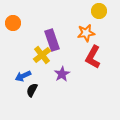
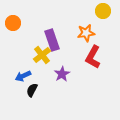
yellow circle: moved 4 px right
